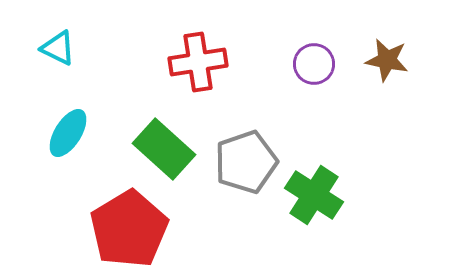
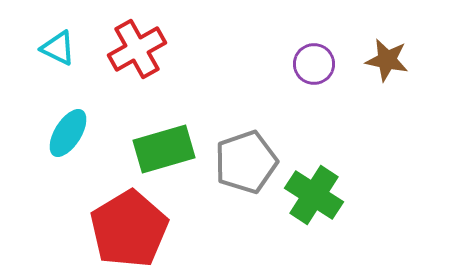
red cross: moved 61 px left, 13 px up; rotated 20 degrees counterclockwise
green rectangle: rotated 58 degrees counterclockwise
